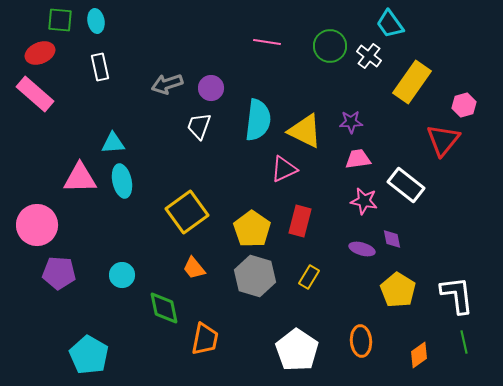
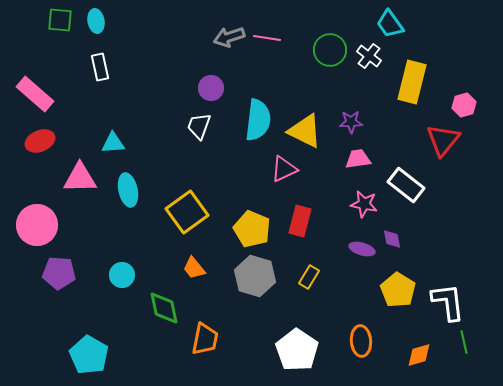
pink line at (267, 42): moved 4 px up
green circle at (330, 46): moved 4 px down
red ellipse at (40, 53): moved 88 px down
yellow rectangle at (412, 82): rotated 21 degrees counterclockwise
gray arrow at (167, 84): moved 62 px right, 47 px up
cyan ellipse at (122, 181): moved 6 px right, 9 px down
pink star at (364, 201): moved 3 px down
yellow pentagon at (252, 229): rotated 12 degrees counterclockwise
white L-shape at (457, 295): moved 9 px left, 7 px down
orange diamond at (419, 355): rotated 20 degrees clockwise
